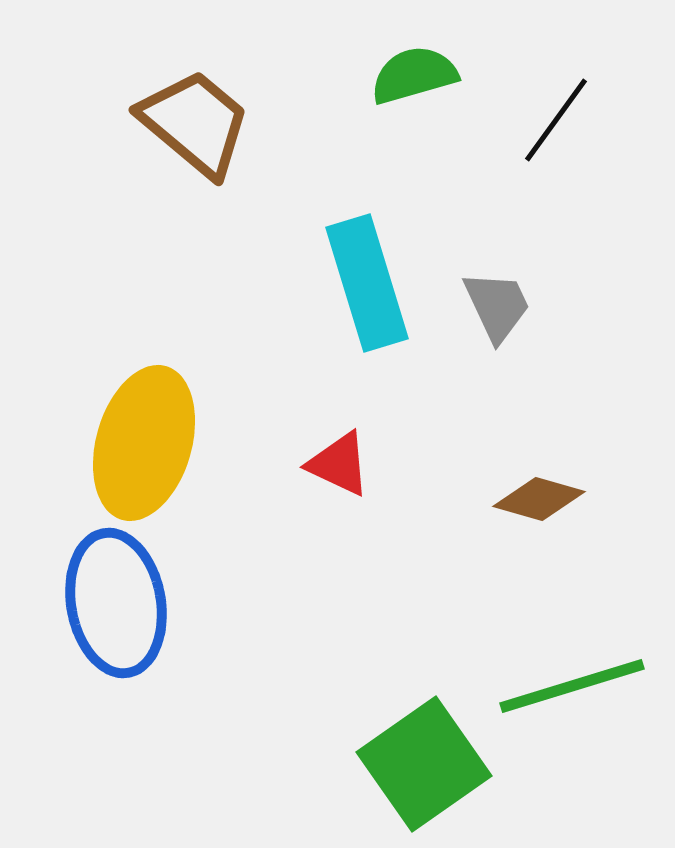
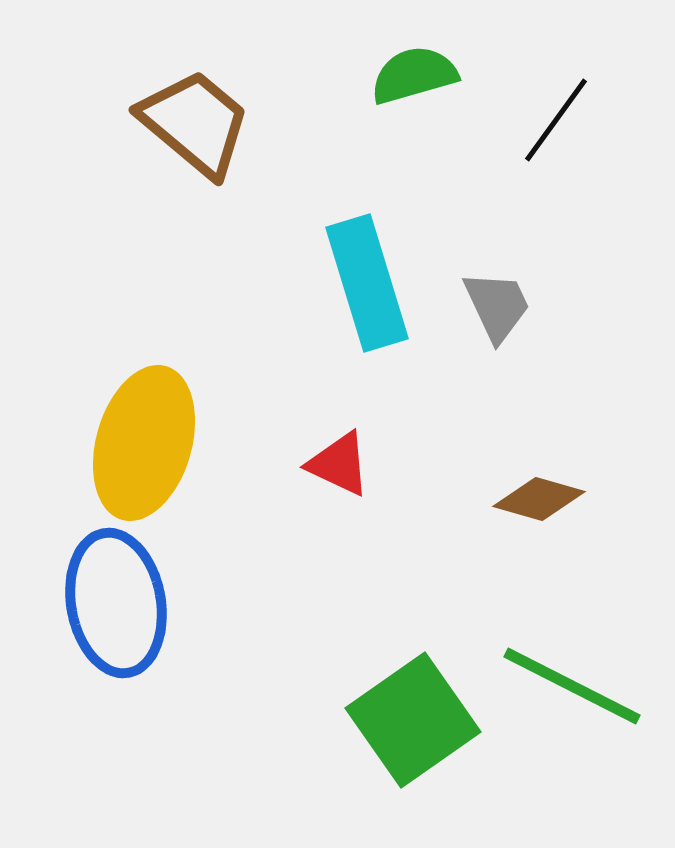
green line: rotated 44 degrees clockwise
green square: moved 11 px left, 44 px up
